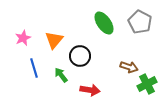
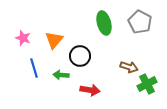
green ellipse: rotated 20 degrees clockwise
pink star: rotated 28 degrees counterclockwise
green arrow: rotated 49 degrees counterclockwise
